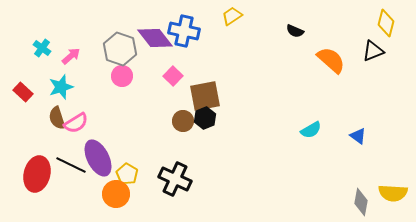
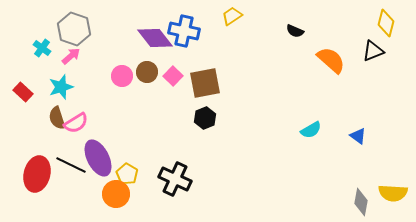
gray hexagon: moved 46 px left, 20 px up
brown square: moved 13 px up
brown circle: moved 36 px left, 49 px up
